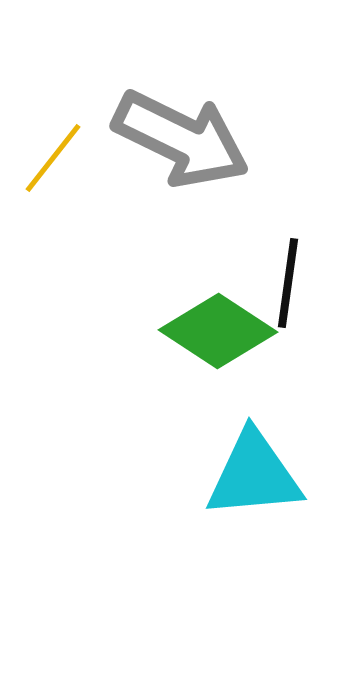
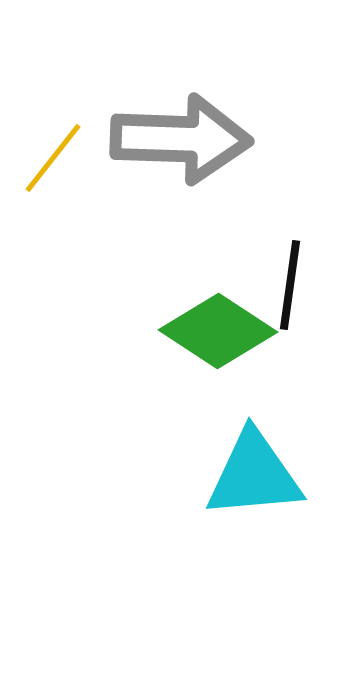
gray arrow: rotated 24 degrees counterclockwise
black line: moved 2 px right, 2 px down
